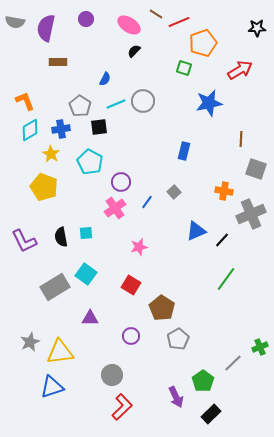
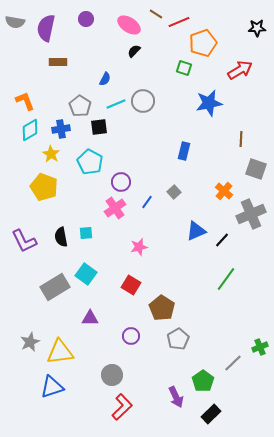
orange cross at (224, 191): rotated 30 degrees clockwise
